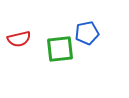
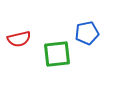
green square: moved 3 px left, 5 px down
